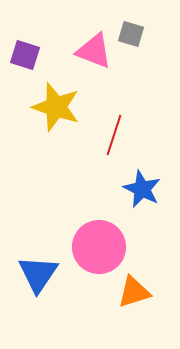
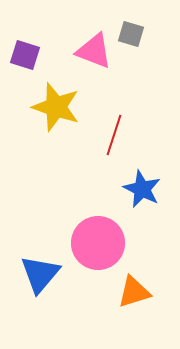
pink circle: moved 1 px left, 4 px up
blue triangle: moved 2 px right; rotated 6 degrees clockwise
